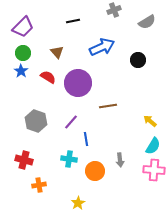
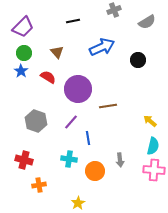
green circle: moved 1 px right
purple circle: moved 6 px down
blue line: moved 2 px right, 1 px up
cyan semicircle: rotated 18 degrees counterclockwise
